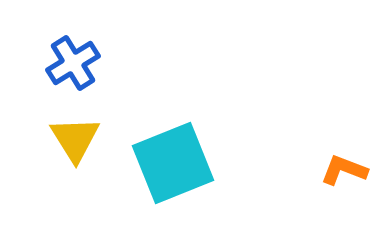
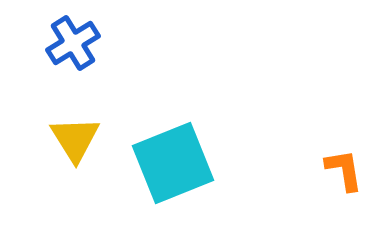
blue cross: moved 20 px up
orange L-shape: rotated 60 degrees clockwise
